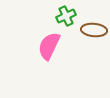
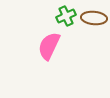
brown ellipse: moved 12 px up
